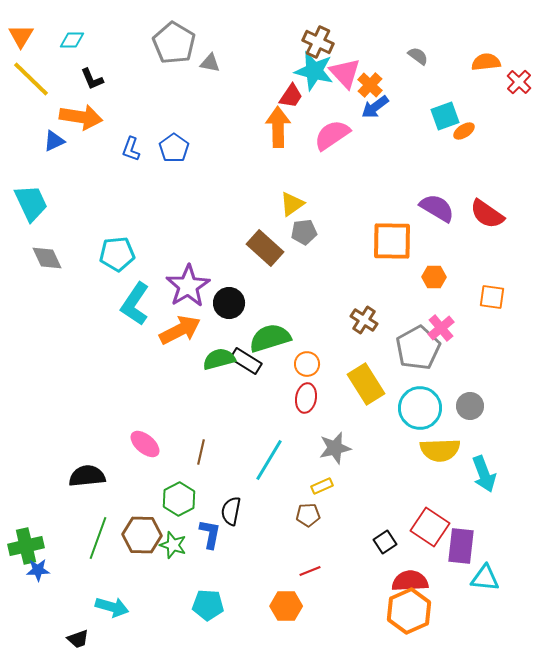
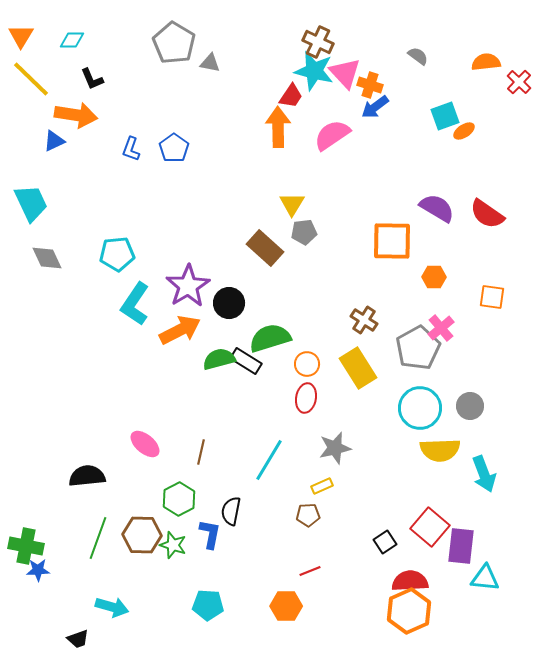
orange cross at (370, 85): rotated 25 degrees counterclockwise
orange arrow at (81, 117): moved 5 px left, 2 px up
yellow triangle at (292, 204): rotated 24 degrees counterclockwise
yellow rectangle at (366, 384): moved 8 px left, 16 px up
red square at (430, 527): rotated 6 degrees clockwise
green cross at (26, 546): rotated 24 degrees clockwise
